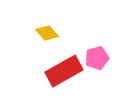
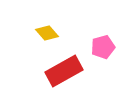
pink pentagon: moved 6 px right, 11 px up
